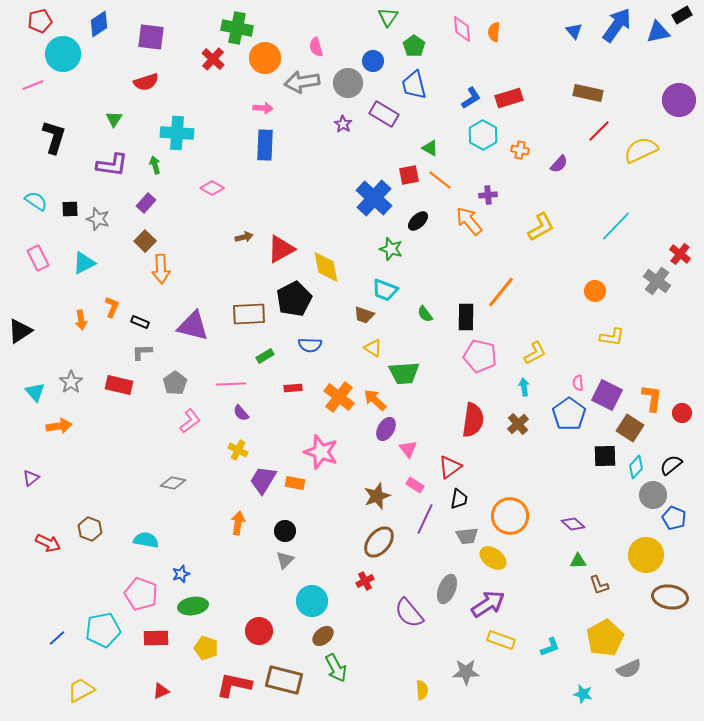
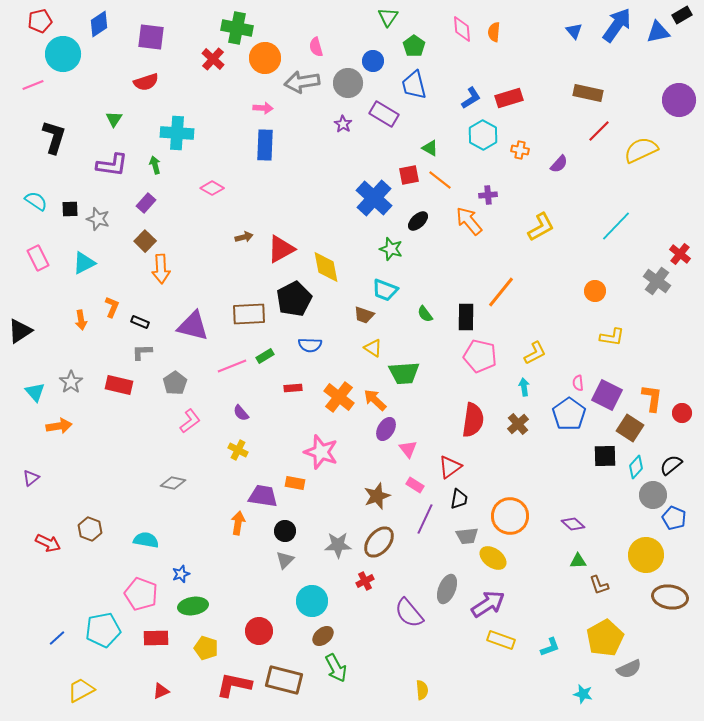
pink line at (231, 384): moved 1 px right, 18 px up; rotated 20 degrees counterclockwise
purple trapezoid at (263, 480): moved 16 px down; rotated 68 degrees clockwise
gray star at (466, 672): moved 128 px left, 127 px up
